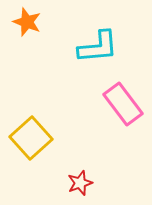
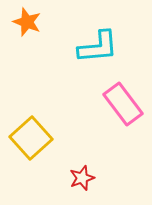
red star: moved 2 px right, 5 px up
